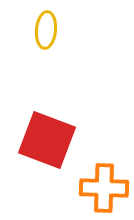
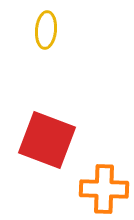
orange cross: moved 1 px down
